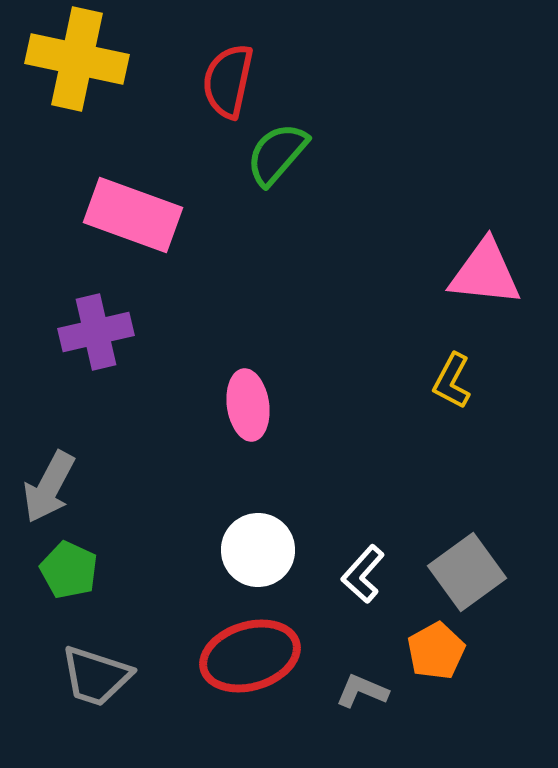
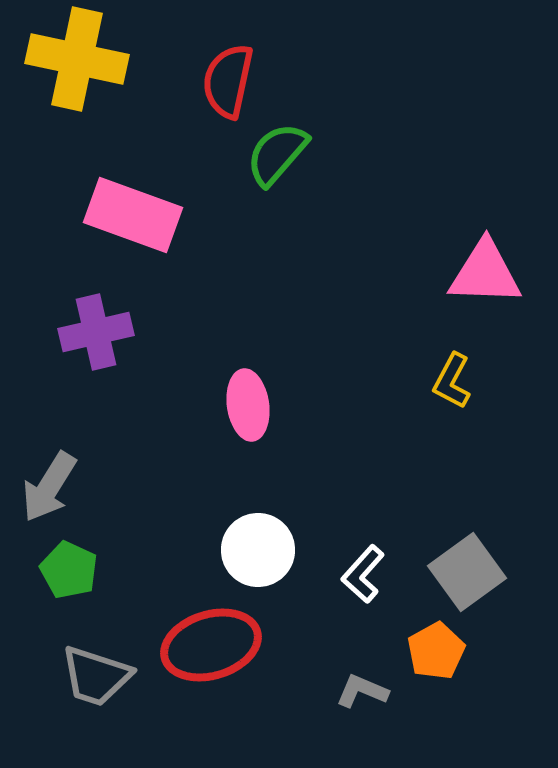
pink triangle: rotated 4 degrees counterclockwise
gray arrow: rotated 4 degrees clockwise
red ellipse: moved 39 px left, 11 px up
